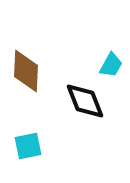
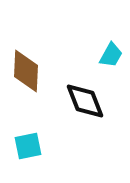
cyan trapezoid: moved 10 px up
